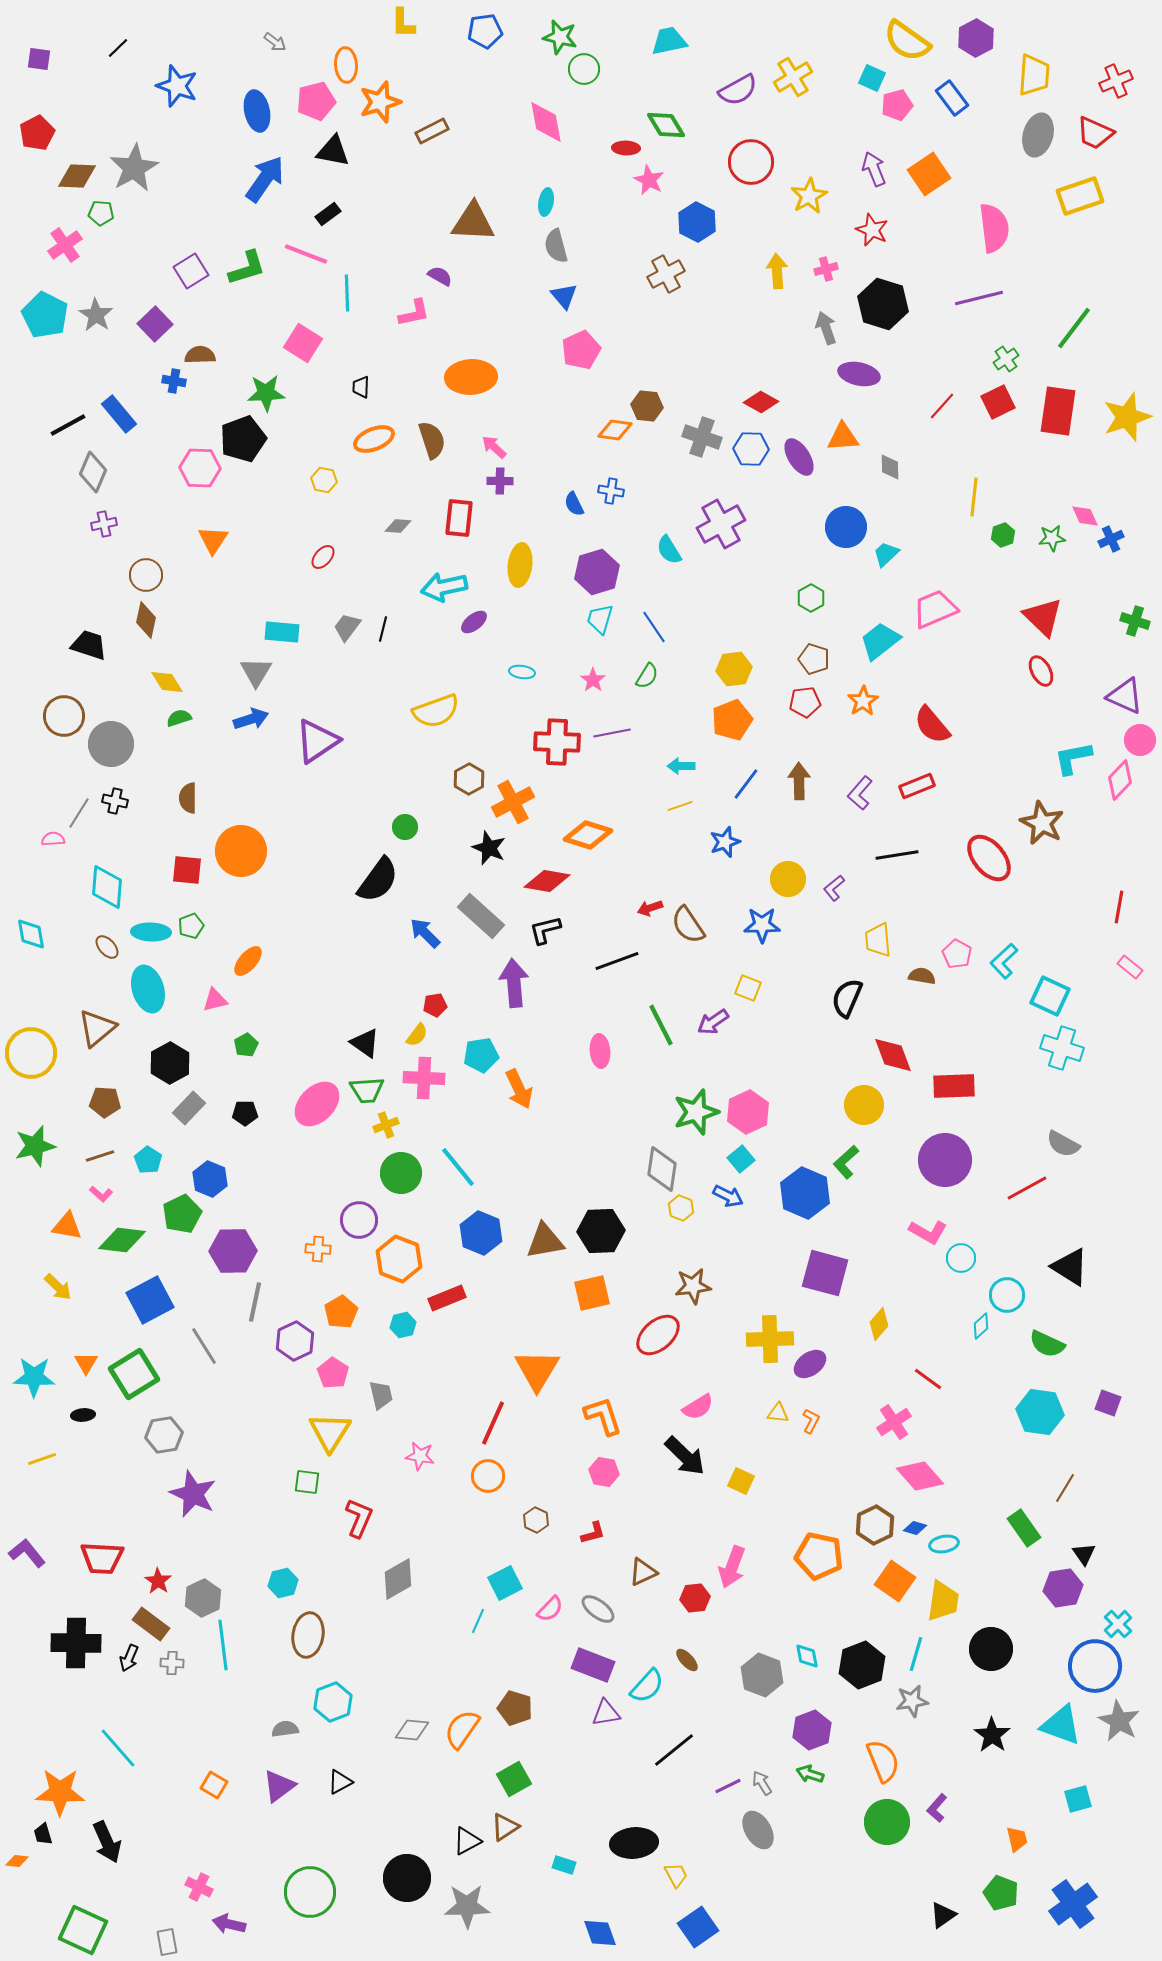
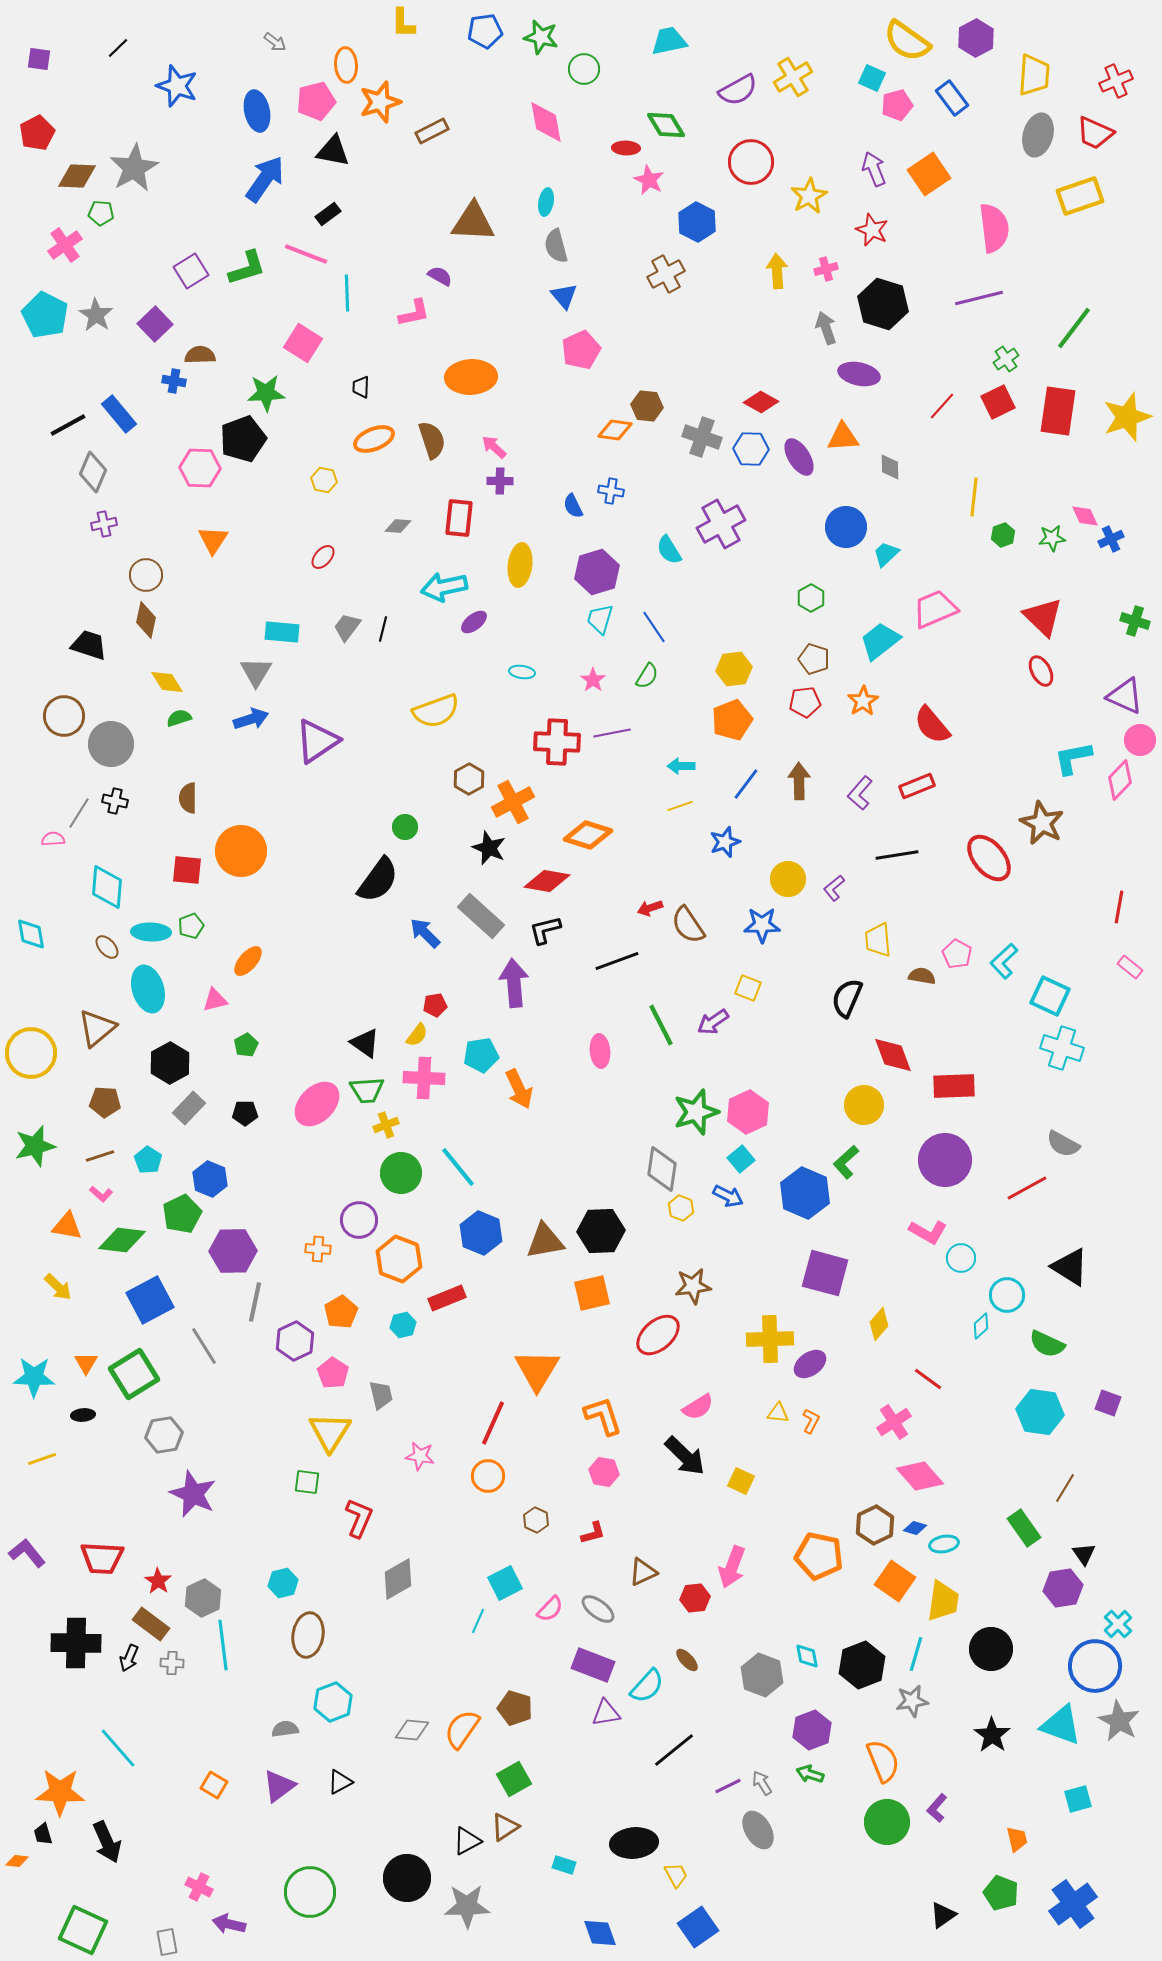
green star at (560, 37): moved 19 px left
blue semicircle at (574, 504): moved 1 px left, 2 px down
